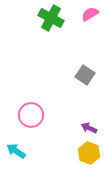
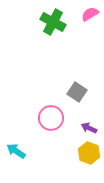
green cross: moved 2 px right, 4 px down
gray square: moved 8 px left, 17 px down
pink circle: moved 20 px right, 3 px down
